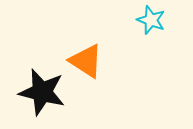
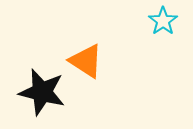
cyan star: moved 12 px right, 1 px down; rotated 16 degrees clockwise
